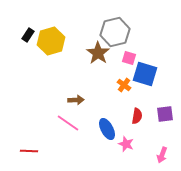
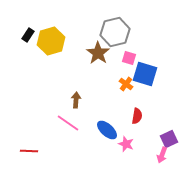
orange cross: moved 2 px right, 1 px up
brown arrow: rotated 84 degrees counterclockwise
purple square: moved 4 px right, 25 px down; rotated 18 degrees counterclockwise
blue ellipse: moved 1 px down; rotated 20 degrees counterclockwise
